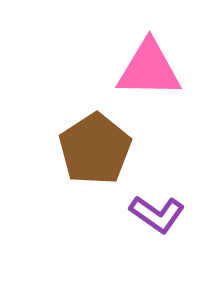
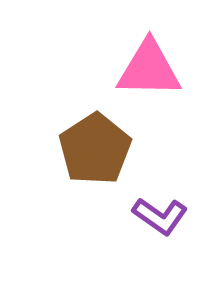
purple L-shape: moved 3 px right, 2 px down
